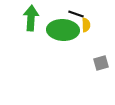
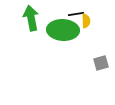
black line: rotated 28 degrees counterclockwise
green arrow: rotated 15 degrees counterclockwise
yellow semicircle: moved 4 px up
